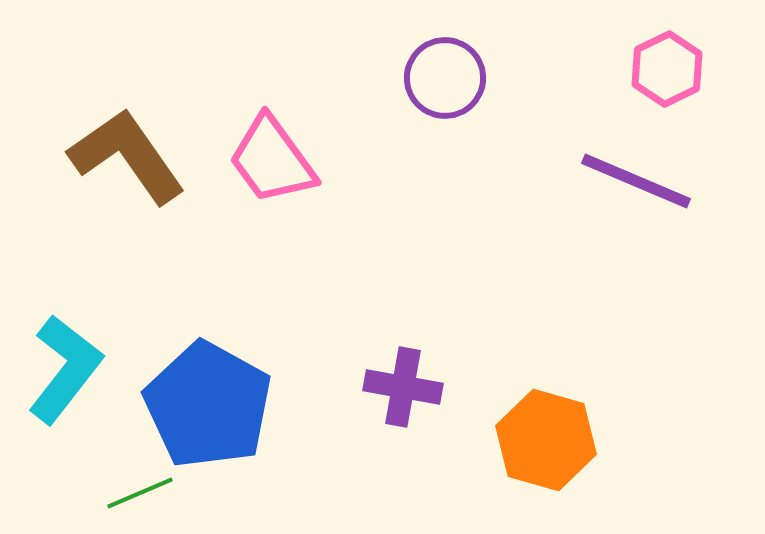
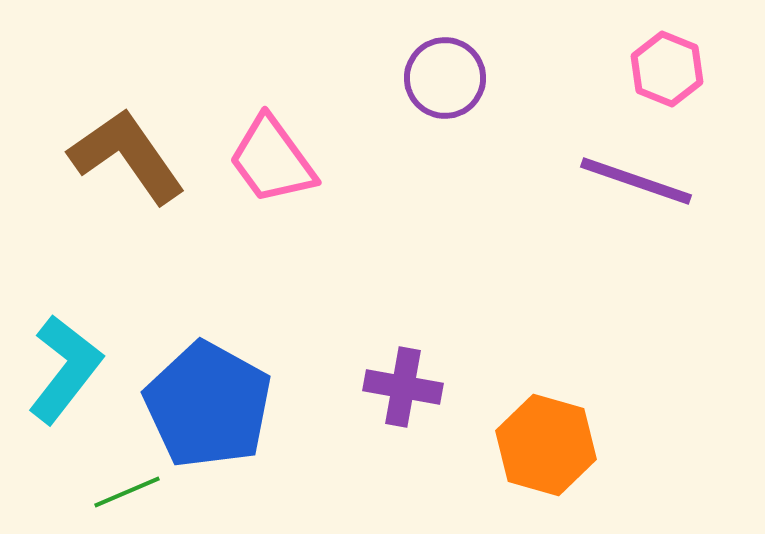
pink hexagon: rotated 12 degrees counterclockwise
purple line: rotated 4 degrees counterclockwise
orange hexagon: moved 5 px down
green line: moved 13 px left, 1 px up
